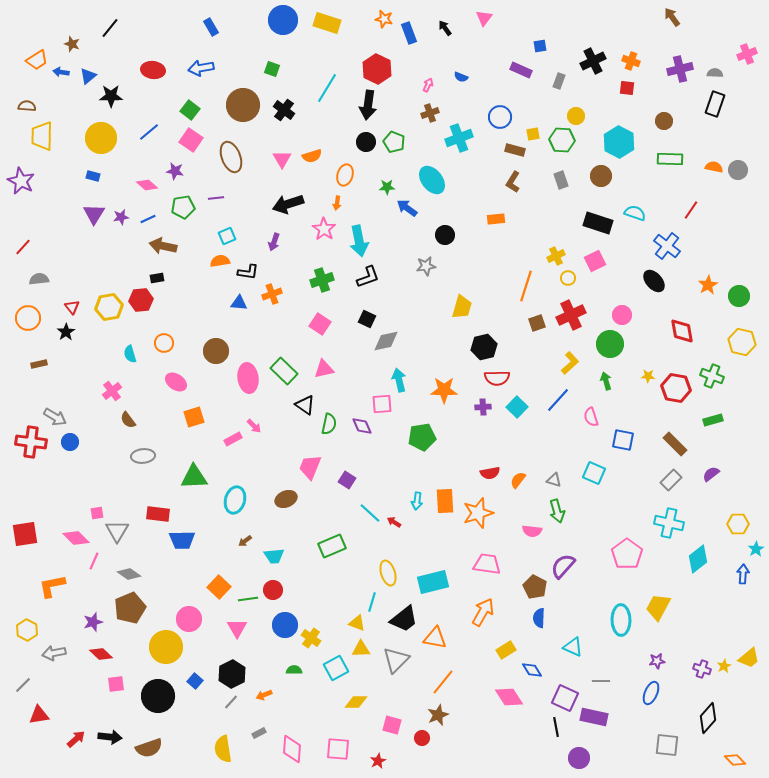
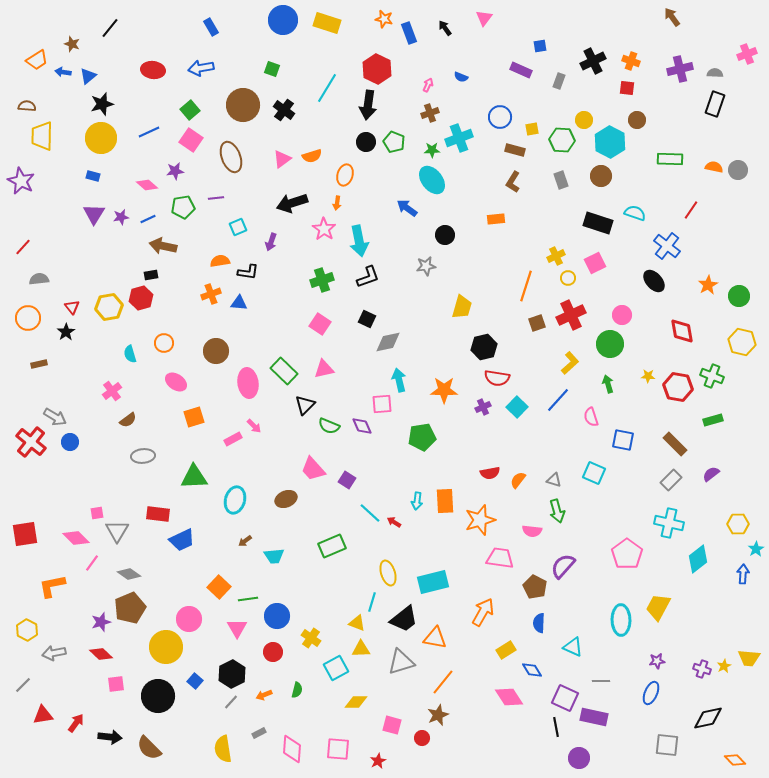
blue arrow at (61, 72): moved 2 px right
black star at (111, 96): moved 9 px left, 8 px down; rotated 15 degrees counterclockwise
green square at (190, 110): rotated 12 degrees clockwise
yellow circle at (576, 116): moved 8 px right, 4 px down
brown circle at (664, 121): moved 27 px left, 1 px up
blue line at (149, 132): rotated 15 degrees clockwise
yellow square at (533, 134): moved 1 px left, 5 px up
cyan hexagon at (619, 142): moved 9 px left
pink triangle at (282, 159): rotated 24 degrees clockwise
purple star at (175, 171): rotated 18 degrees counterclockwise
green star at (387, 187): moved 45 px right, 37 px up
black arrow at (288, 204): moved 4 px right, 1 px up
cyan square at (227, 236): moved 11 px right, 9 px up
purple arrow at (274, 242): moved 3 px left
pink square at (595, 261): moved 2 px down
black rectangle at (157, 278): moved 6 px left, 3 px up
orange cross at (272, 294): moved 61 px left
red hexagon at (141, 300): moved 2 px up; rotated 10 degrees counterclockwise
gray diamond at (386, 341): moved 2 px right, 1 px down
pink ellipse at (248, 378): moved 5 px down
red semicircle at (497, 378): rotated 10 degrees clockwise
green arrow at (606, 381): moved 2 px right, 3 px down
red hexagon at (676, 388): moved 2 px right, 1 px up
black triangle at (305, 405): rotated 40 degrees clockwise
purple cross at (483, 407): rotated 21 degrees counterclockwise
brown semicircle at (128, 420): rotated 90 degrees counterclockwise
green semicircle at (329, 424): moved 2 px down; rotated 100 degrees clockwise
red cross at (31, 442): rotated 32 degrees clockwise
pink trapezoid at (310, 467): moved 3 px right, 2 px down; rotated 64 degrees counterclockwise
orange star at (478, 513): moved 2 px right, 7 px down
blue trapezoid at (182, 540): rotated 24 degrees counterclockwise
pink line at (94, 561): moved 2 px left, 2 px down; rotated 12 degrees clockwise
pink trapezoid at (487, 564): moved 13 px right, 6 px up
red circle at (273, 590): moved 62 px down
blue semicircle at (539, 618): moved 5 px down
purple star at (93, 622): moved 8 px right
blue circle at (285, 625): moved 8 px left, 9 px up
yellow trapezoid at (749, 658): rotated 45 degrees clockwise
gray triangle at (396, 660): moved 5 px right, 2 px down; rotated 28 degrees clockwise
green semicircle at (294, 670): moved 3 px right, 20 px down; rotated 105 degrees clockwise
red triangle at (39, 715): moved 4 px right
black diamond at (708, 718): rotated 36 degrees clockwise
red arrow at (76, 739): moved 16 px up; rotated 12 degrees counterclockwise
brown semicircle at (149, 748): rotated 64 degrees clockwise
